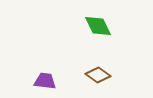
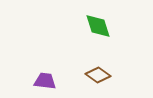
green diamond: rotated 8 degrees clockwise
